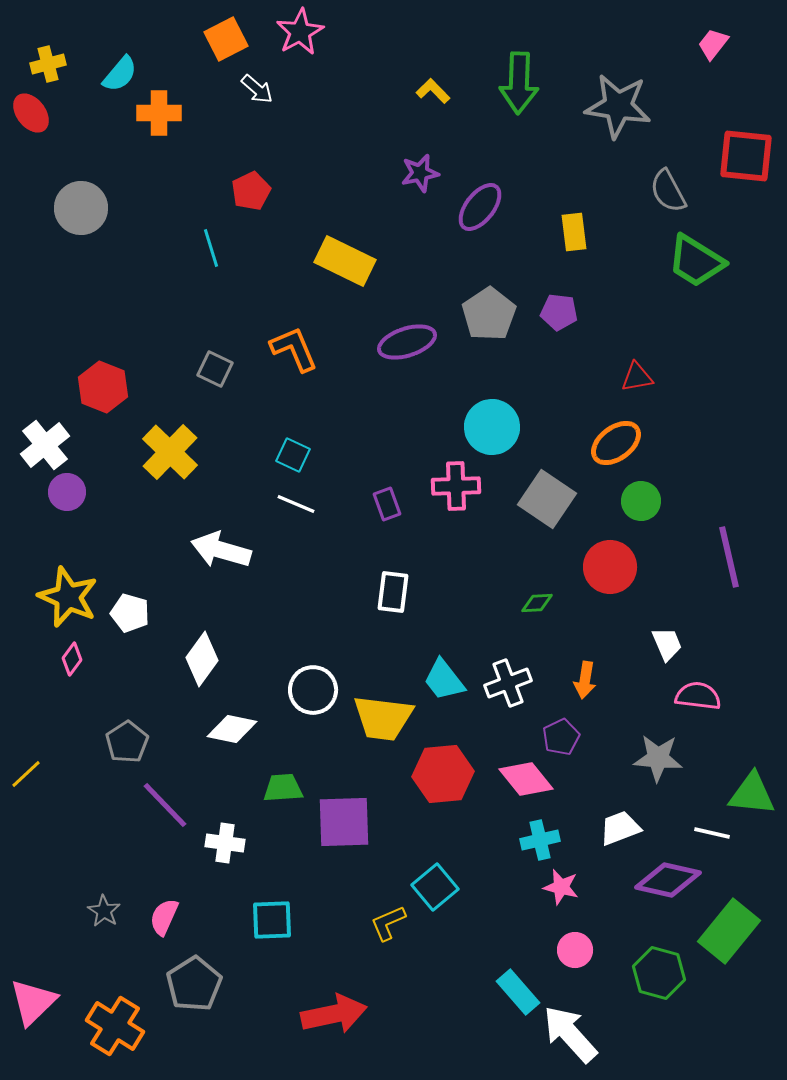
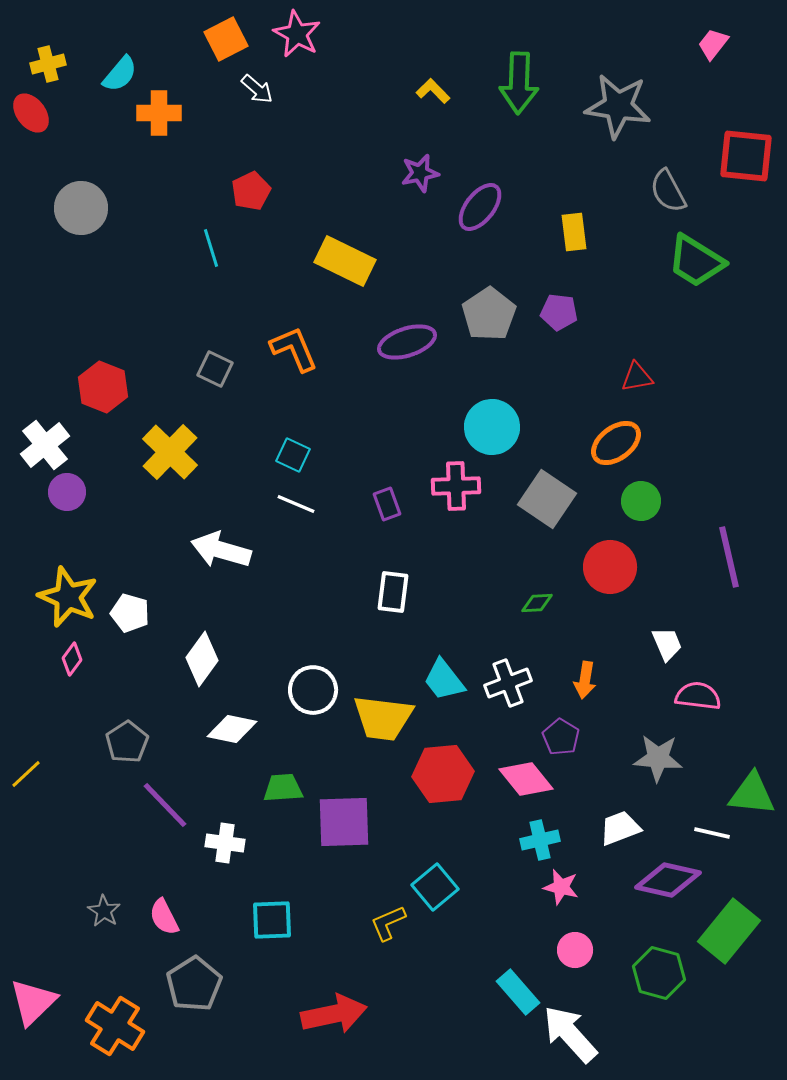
pink star at (300, 32): moved 3 px left, 2 px down; rotated 15 degrees counterclockwise
purple pentagon at (561, 737): rotated 15 degrees counterclockwise
pink semicircle at (164, 917): rotated 51 degrees counterclockwise
